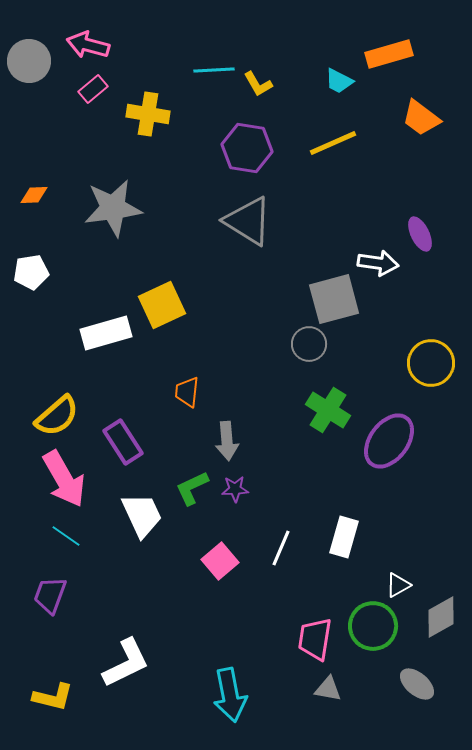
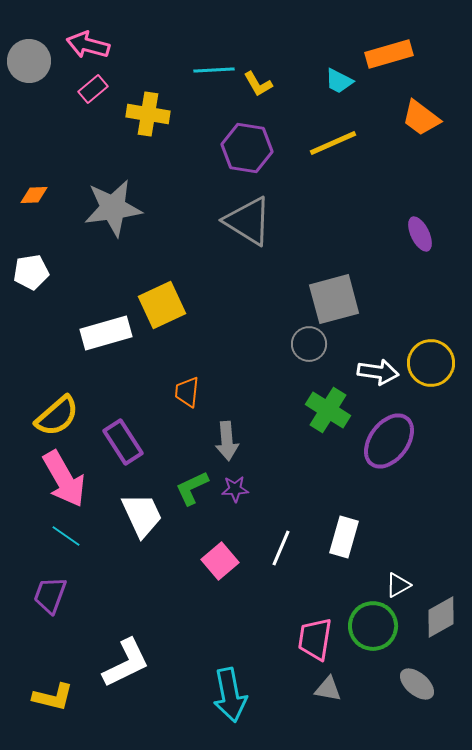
white arrow at (378, 263): moved 109 px down
